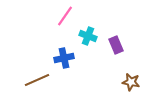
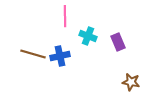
pink line: rotated 35 degrees counterclockwise
purple rectangle: moved 2 px right, 3 px up
blue cross: moved 4 px left, 2 px up
brown line: moved 4 px left, 26 px up; rotated 40 degrees clockwise
